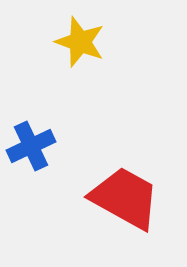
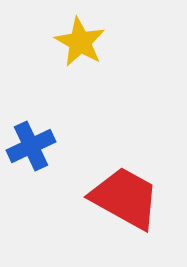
yellow star: rotated 9 degrees clockwise
